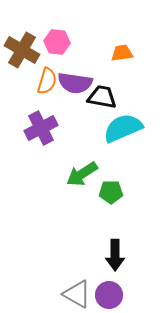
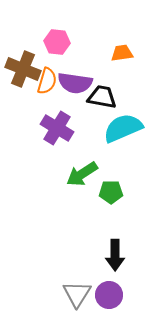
brown cross: moved 1 px right, 19 px down; rotated 8 degrees counterclockwise
purple cross: moved 16 px right; rotated 32 degrees counterclockwise
gray triangle: rotated 32 degrees clockwise
